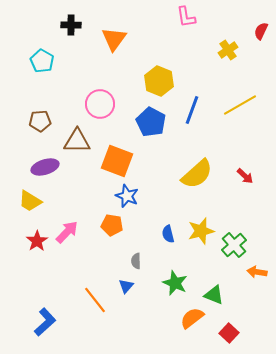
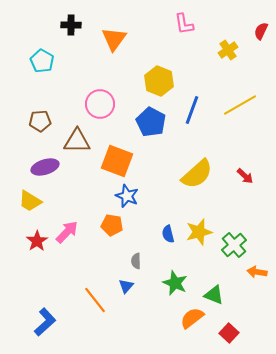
pink L-shape: moved 2 px left, 7 px down
yellow star: moved 2 px left, 1 px down
